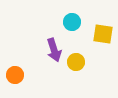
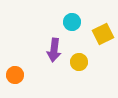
yellow square: rotated 35 degrees counterclockwise
purple arrow: rotated 25 degrees clockwise
yellow circle: moved 3 px right
